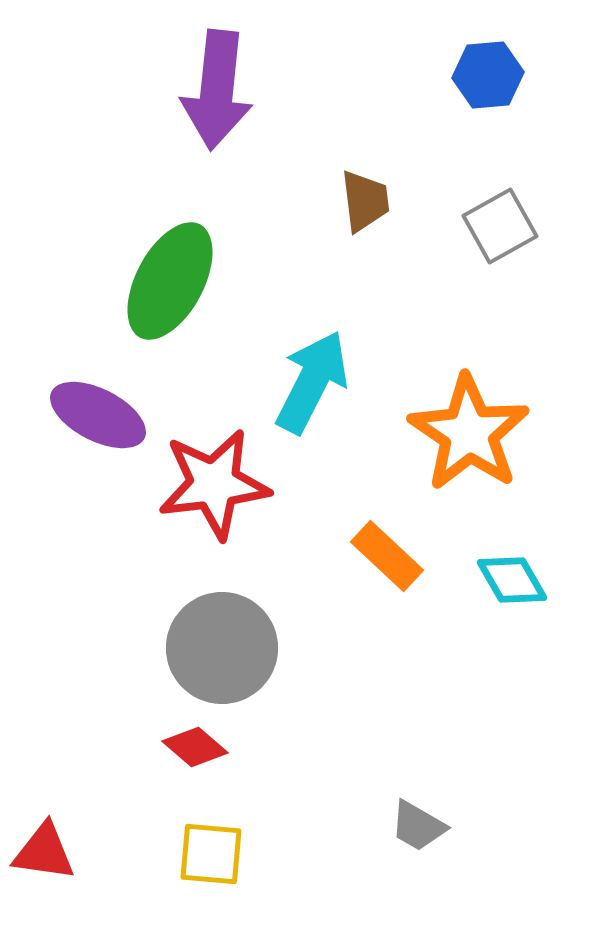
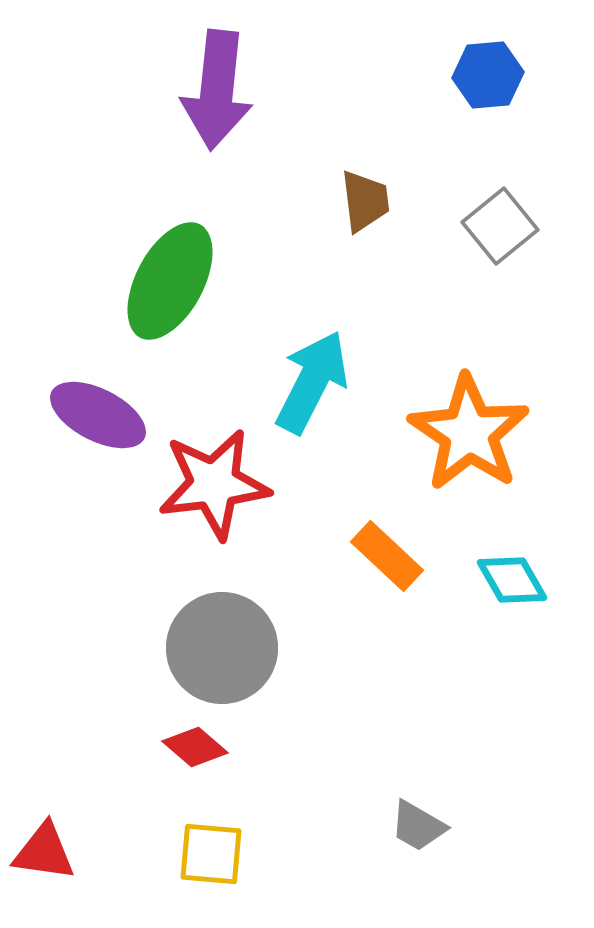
gray square: rotated 10 degrees counterclockwise
